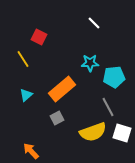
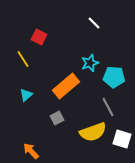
cyan star: rotated 18 degrees counterclockwise
cyan pentagon: rotated 10 degrees clockwise
orange rectangle: moved 4 px right, 3 px up
white square: moved 6 px down
